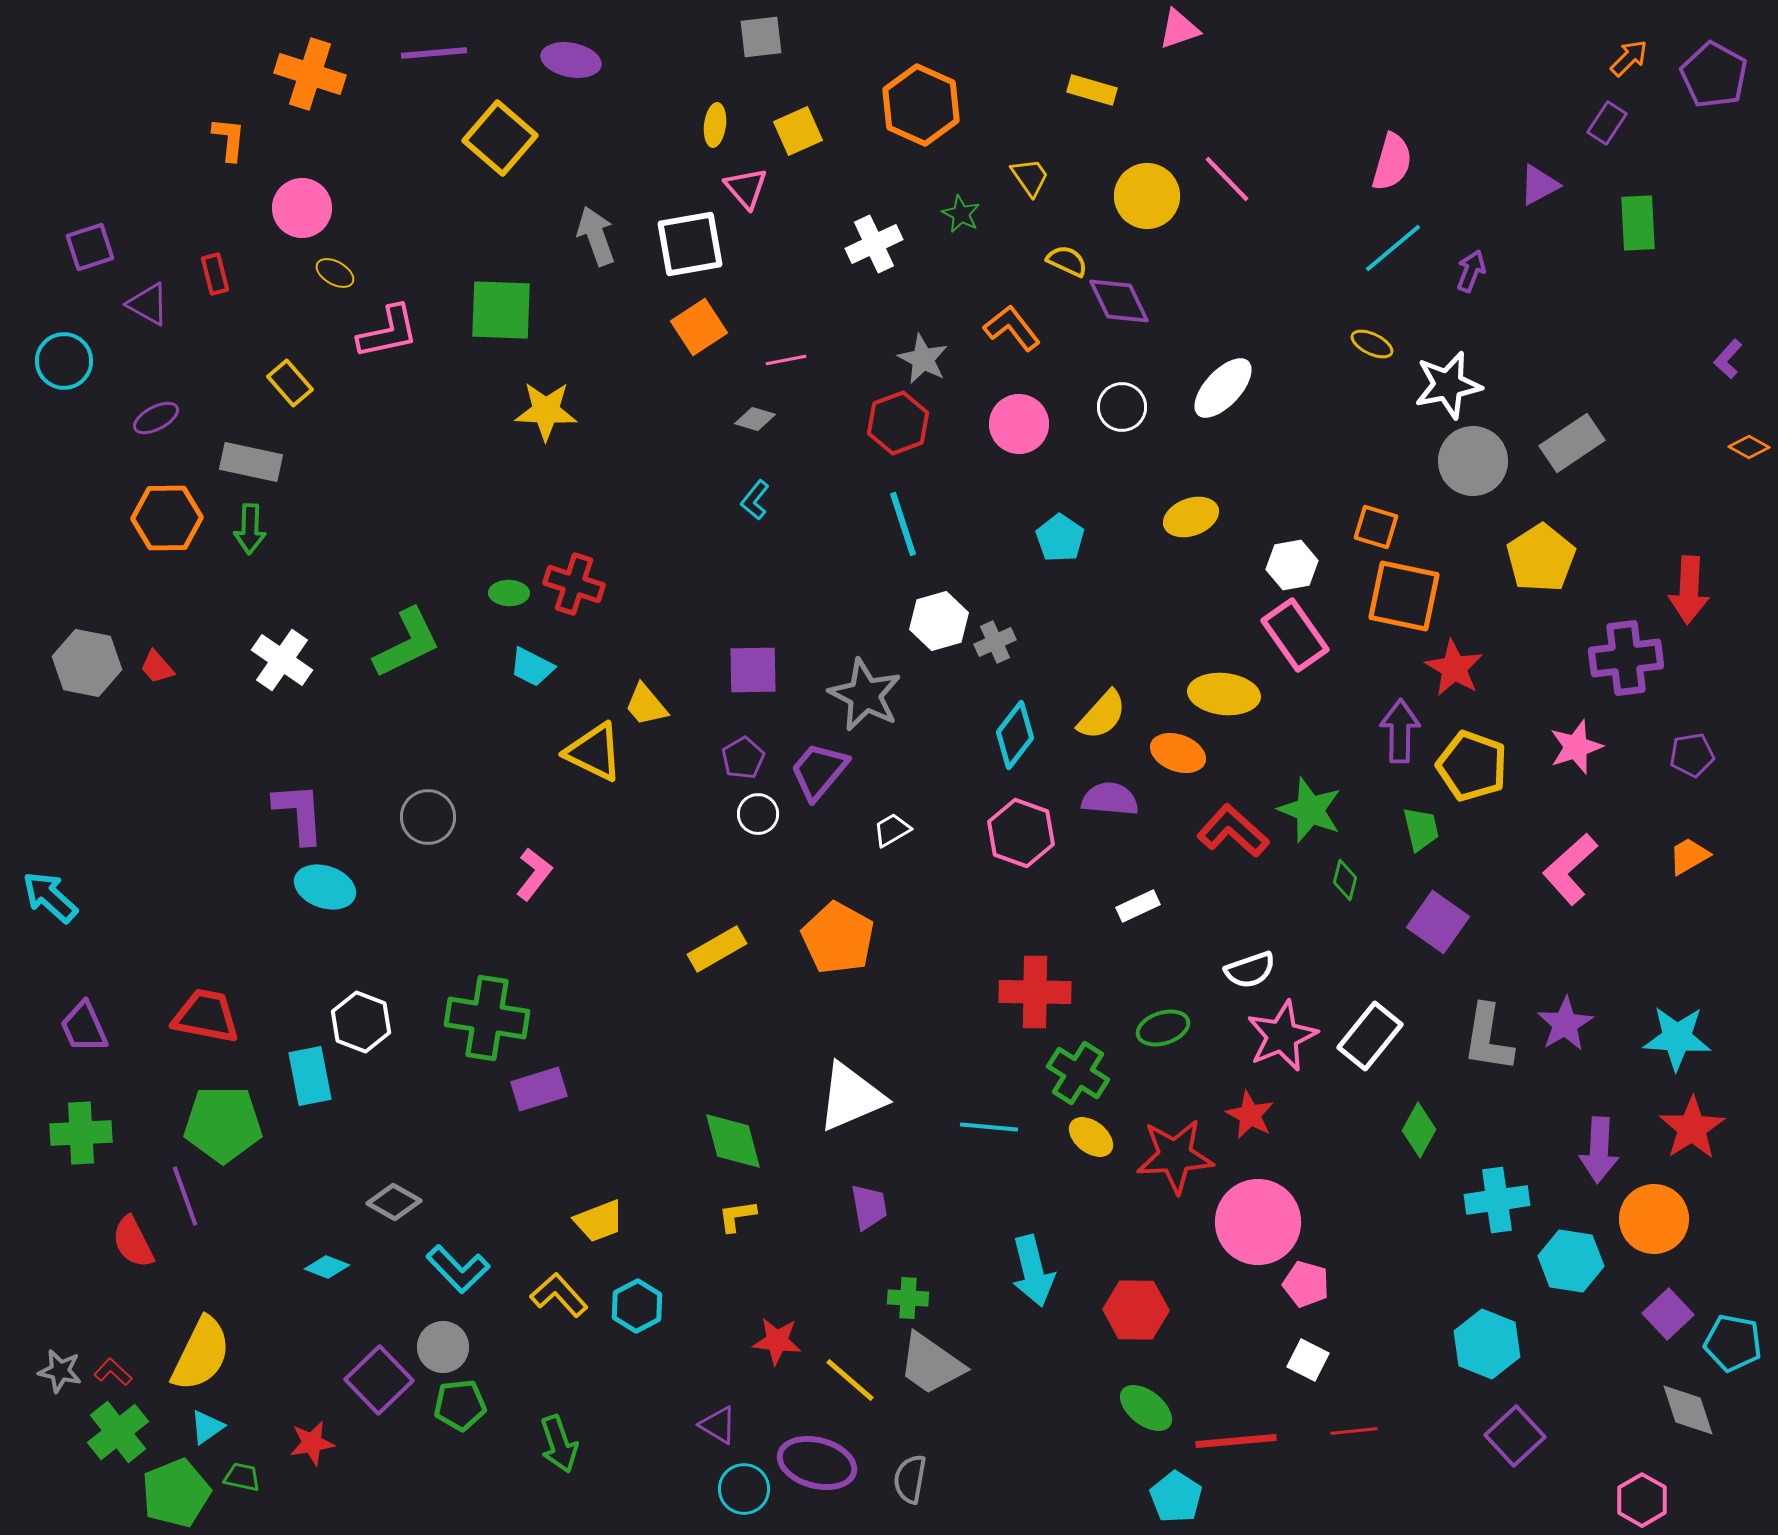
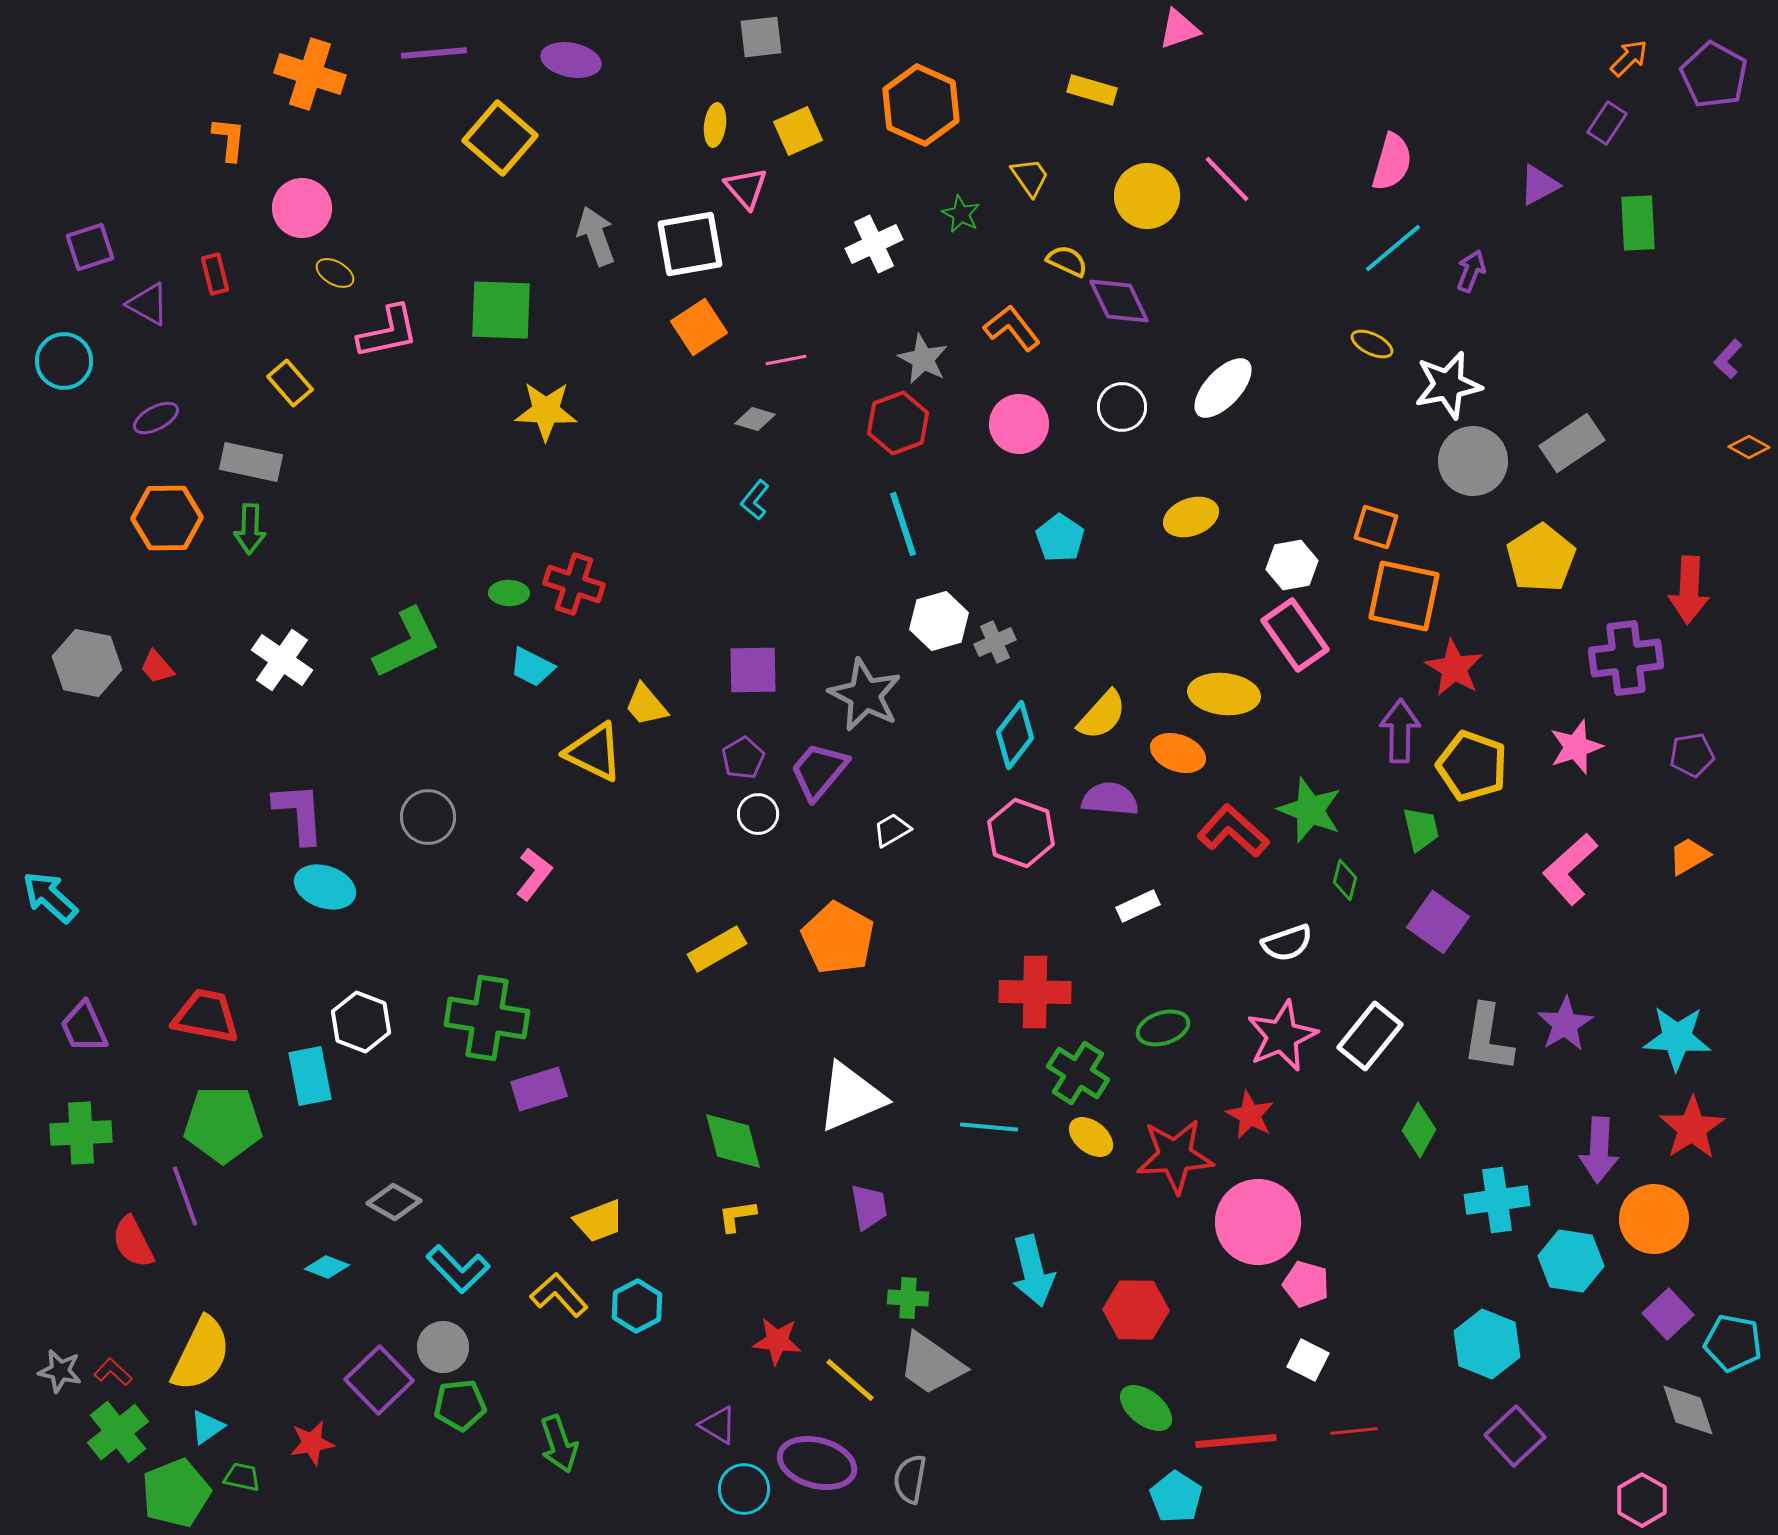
white semicircle at (1250, 970): moved 37 px right, 27 px up
